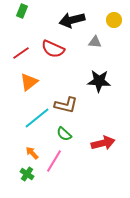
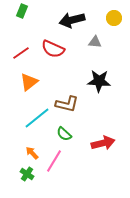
yellow circle: moved 2 px up
brown L-shape: moved 1 px right, 1 px up
